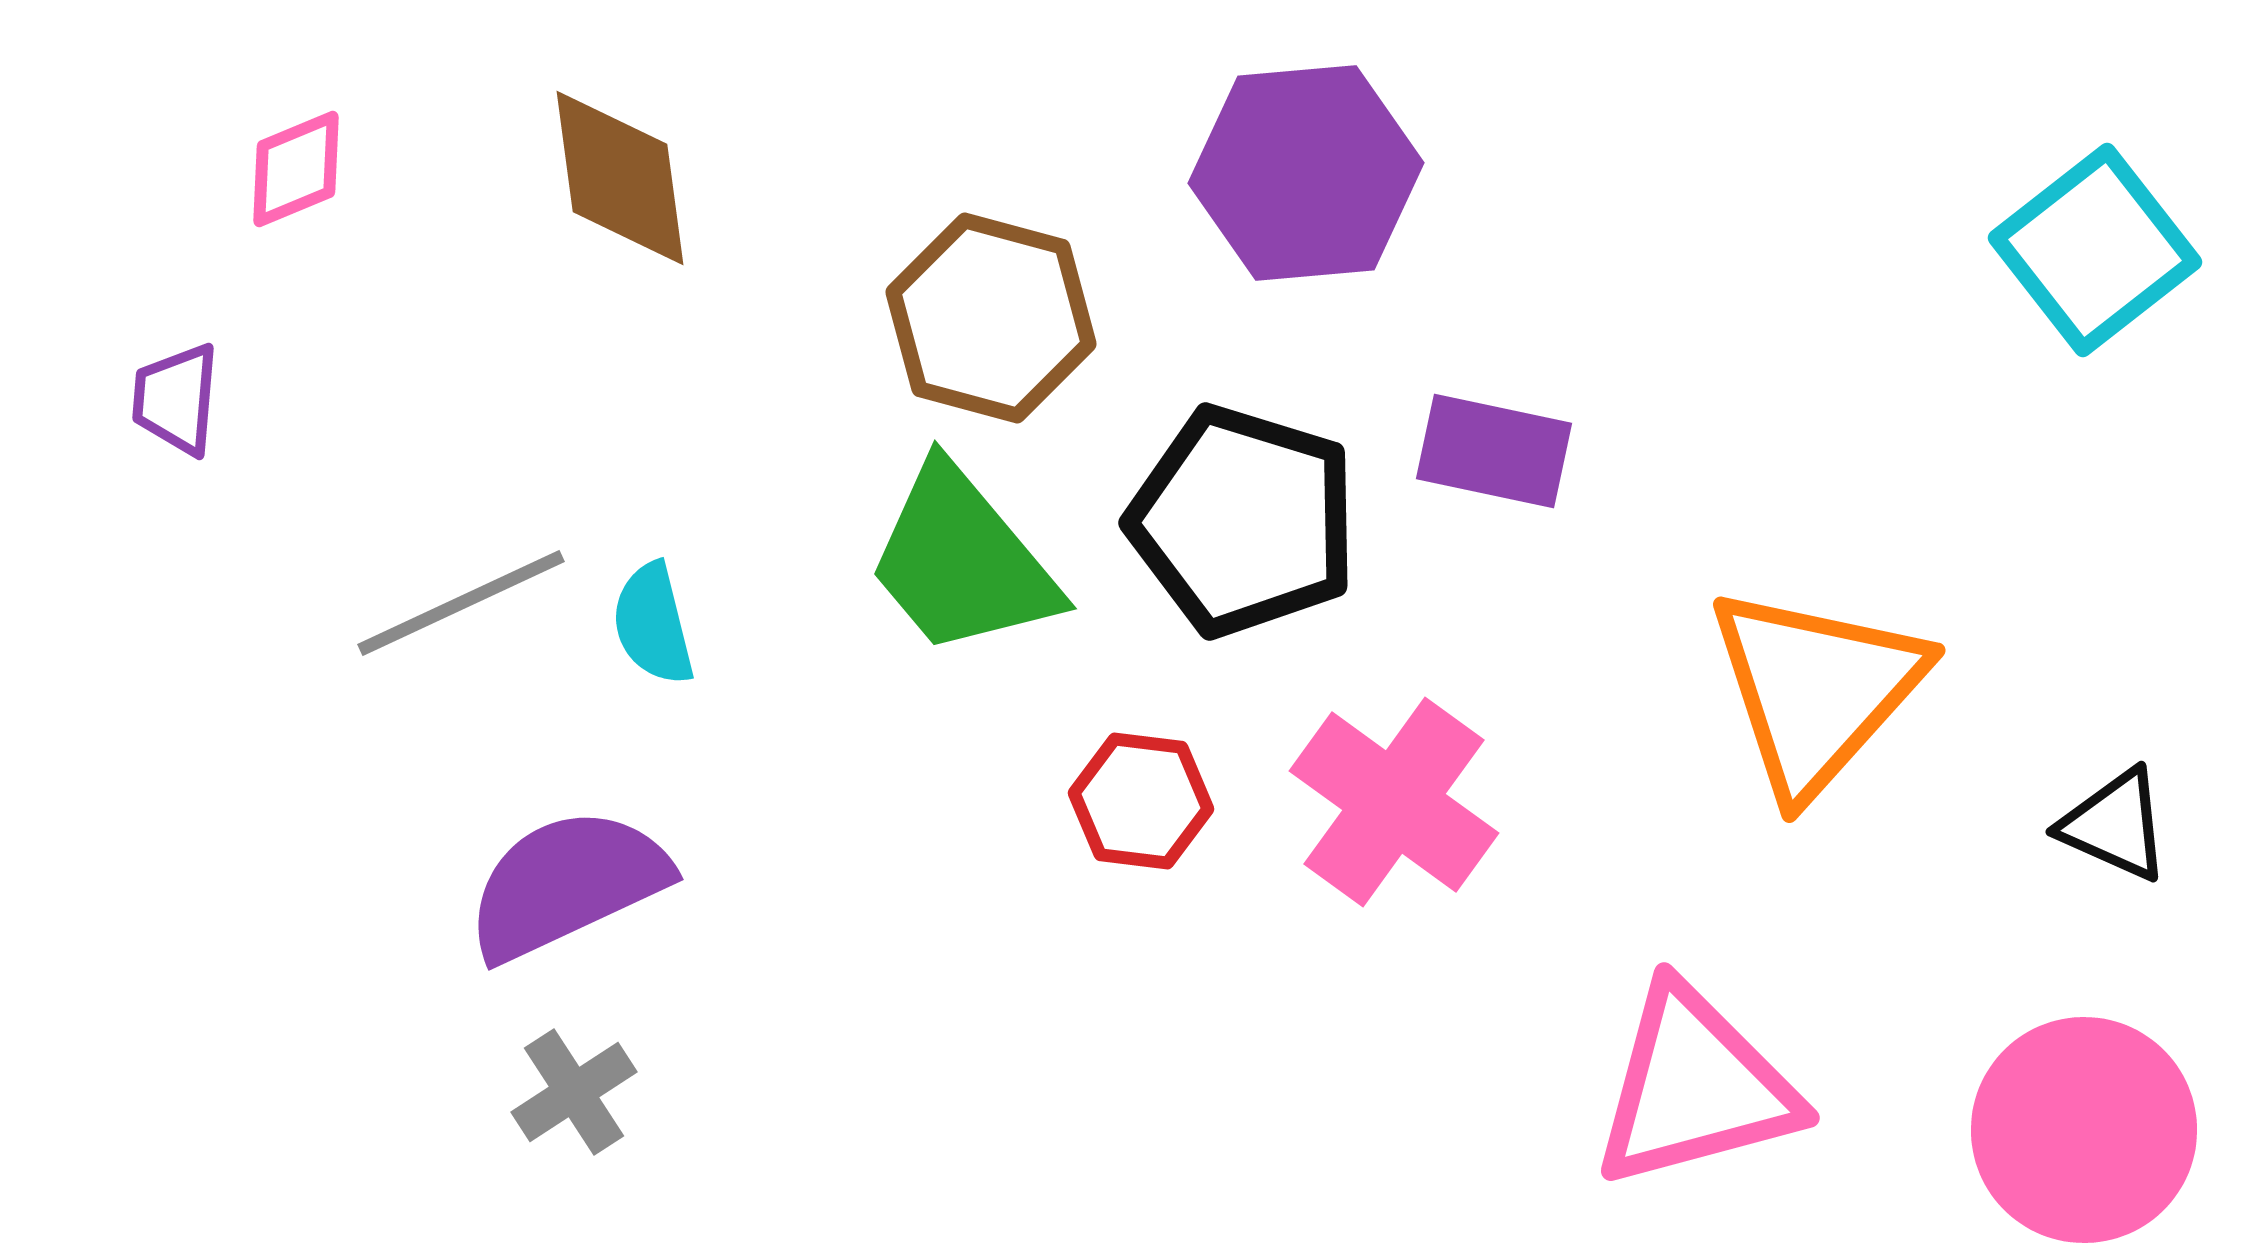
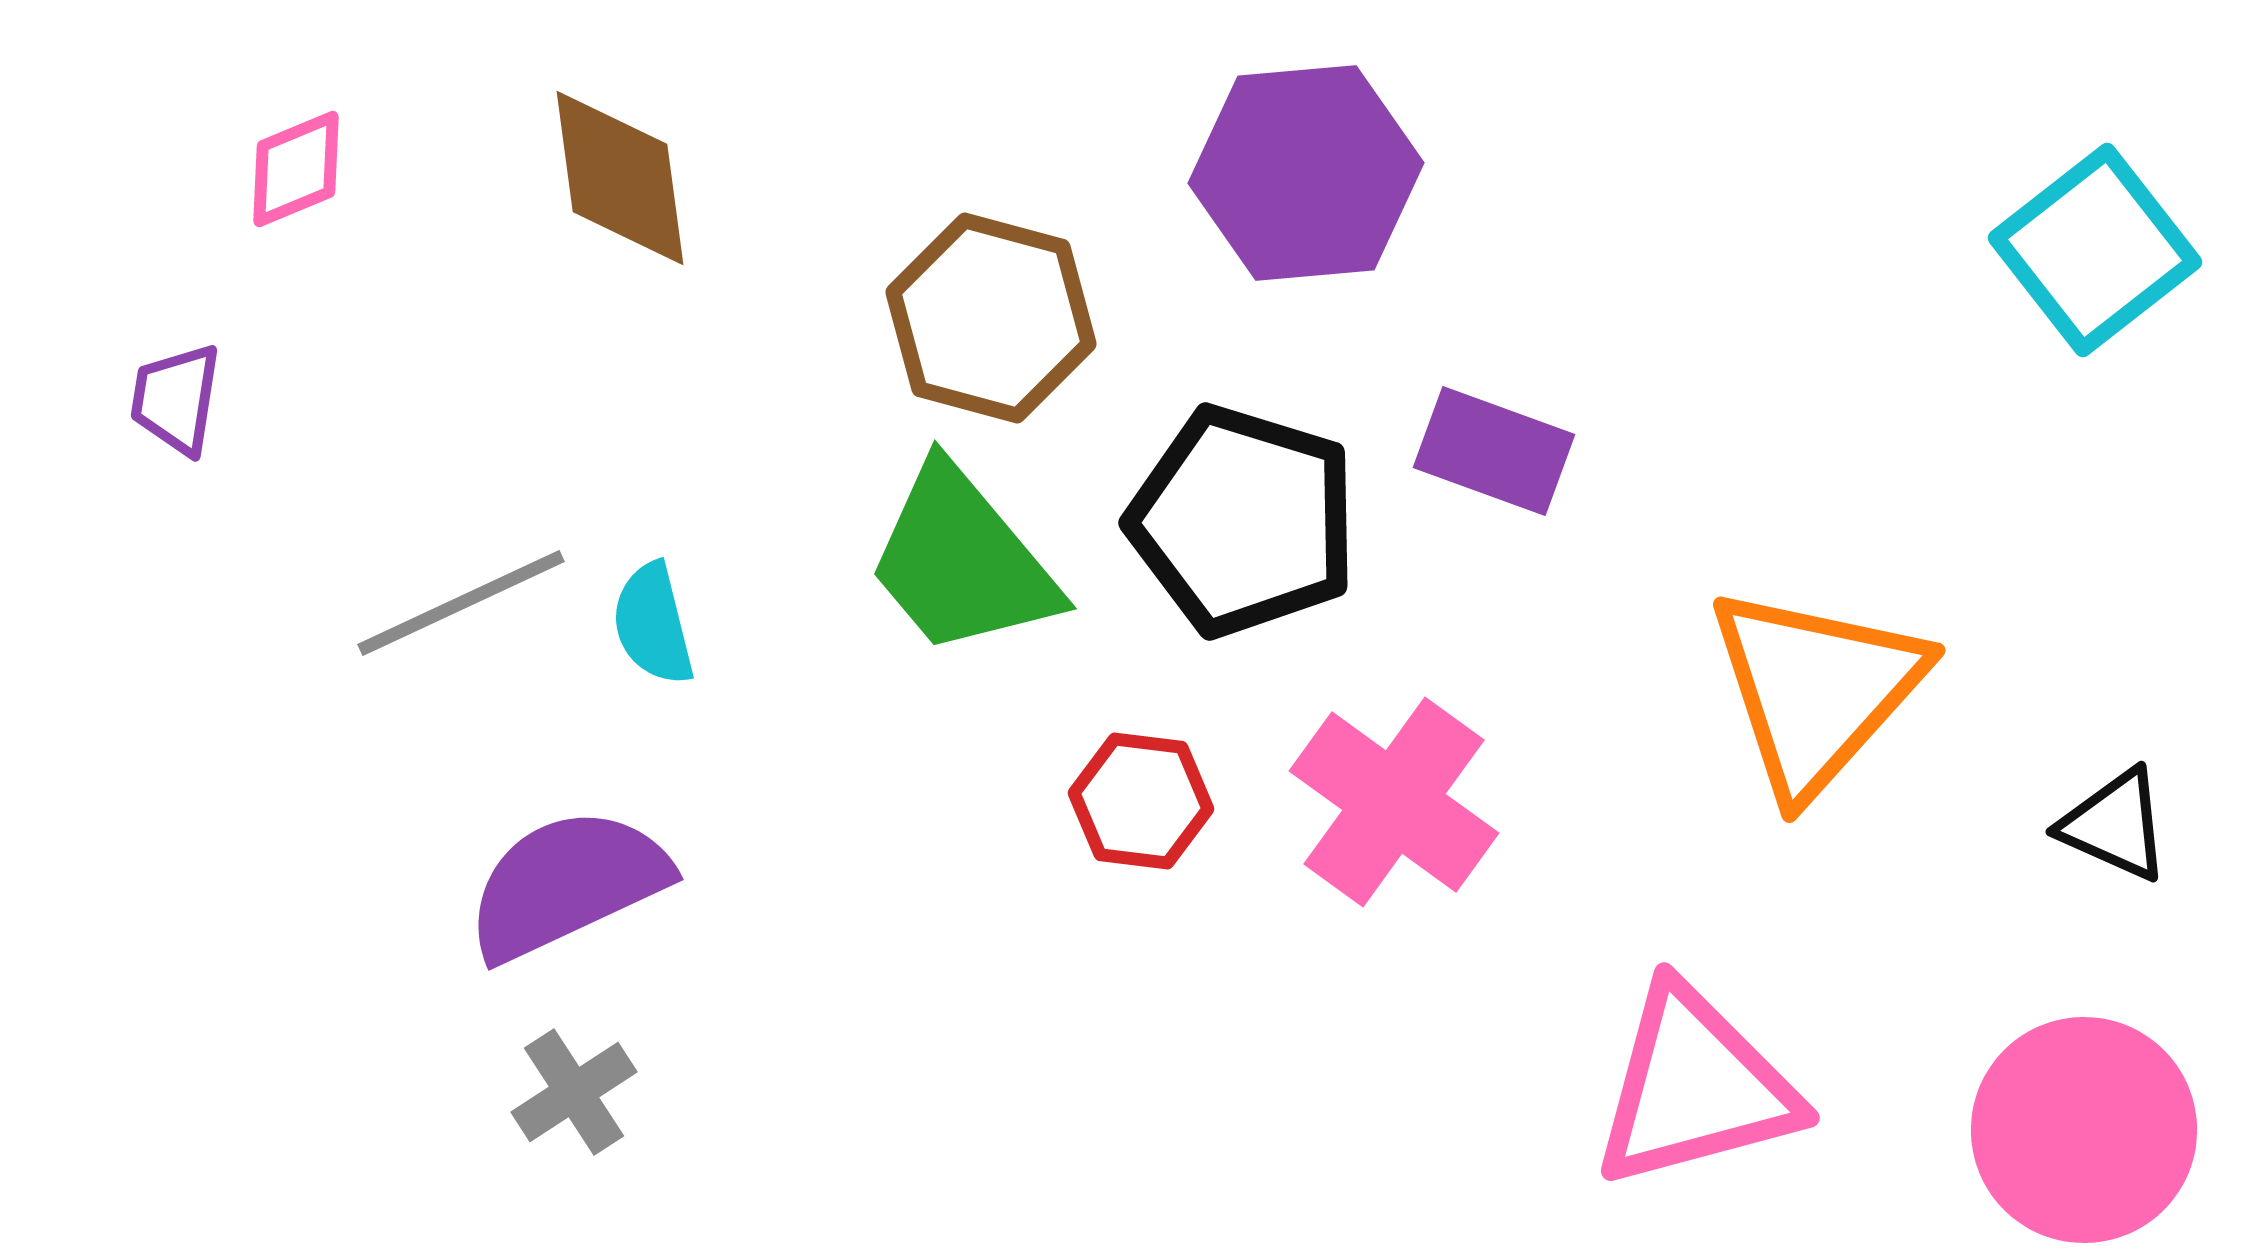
purple trapezoid: rotated 4 degrees clockwise
purple rectangle: rotated 8 degrees clockwise
